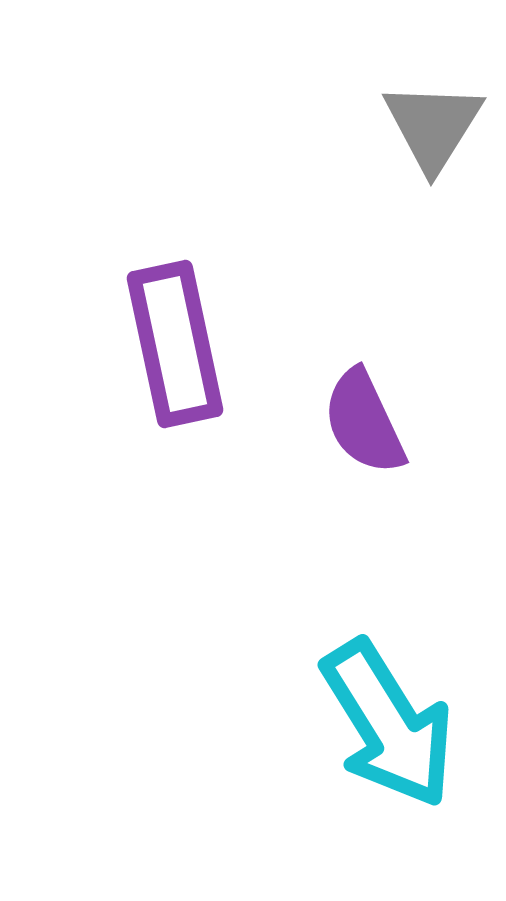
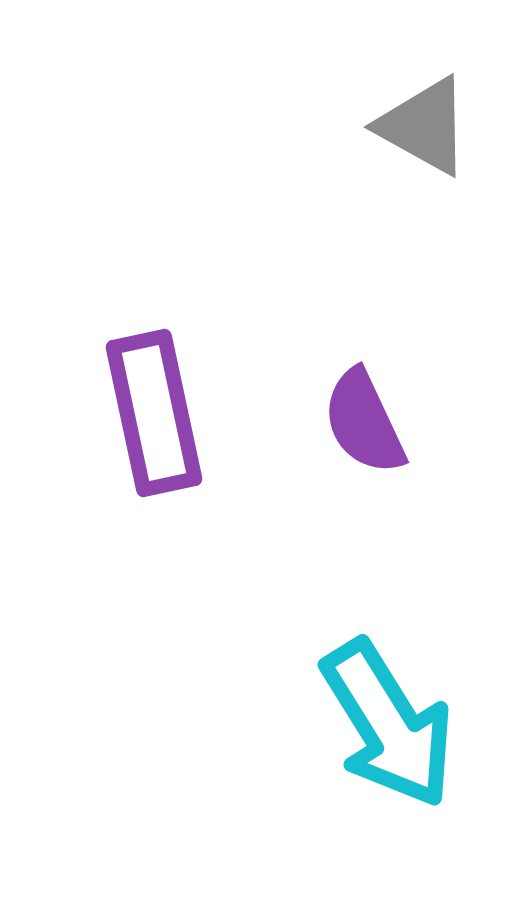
gray triangle: moved 9 px left; rotated 33 degrees counterclockwise
purple rectangle: moved 21 px left, 69 px down
